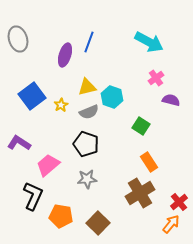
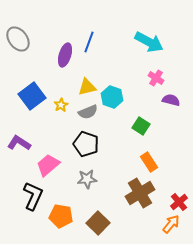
gray ellipse: rotated 20 degrees counterclockwise
pink cross: rotated 21 degrees counterclockwise
gray semicircle: moved 1 px left
